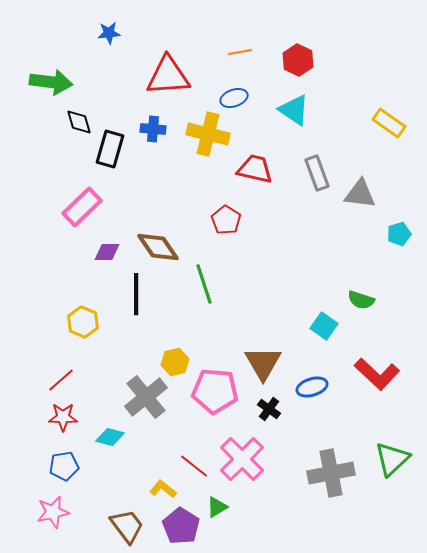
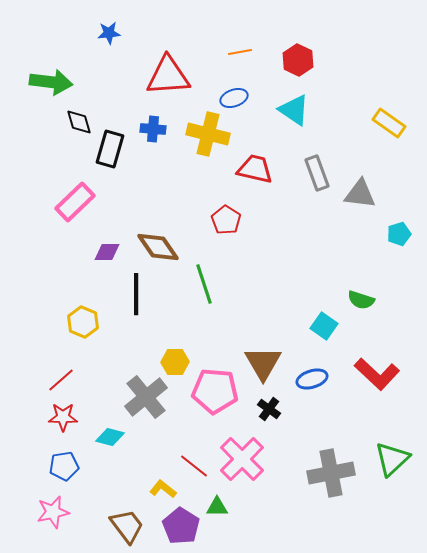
pink rectangle at (82, 207): moved 7 px left, 5 px up
yellow hexagon at (175, 362): rotated 12 degrees clockwise
blue ellipse at (312, 387): moved 8 px up
green triangle at (217, 507): rotated 30 degrees clockwise
